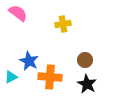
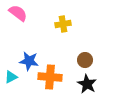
blue star: rotated 18 degrees counterclockwise
